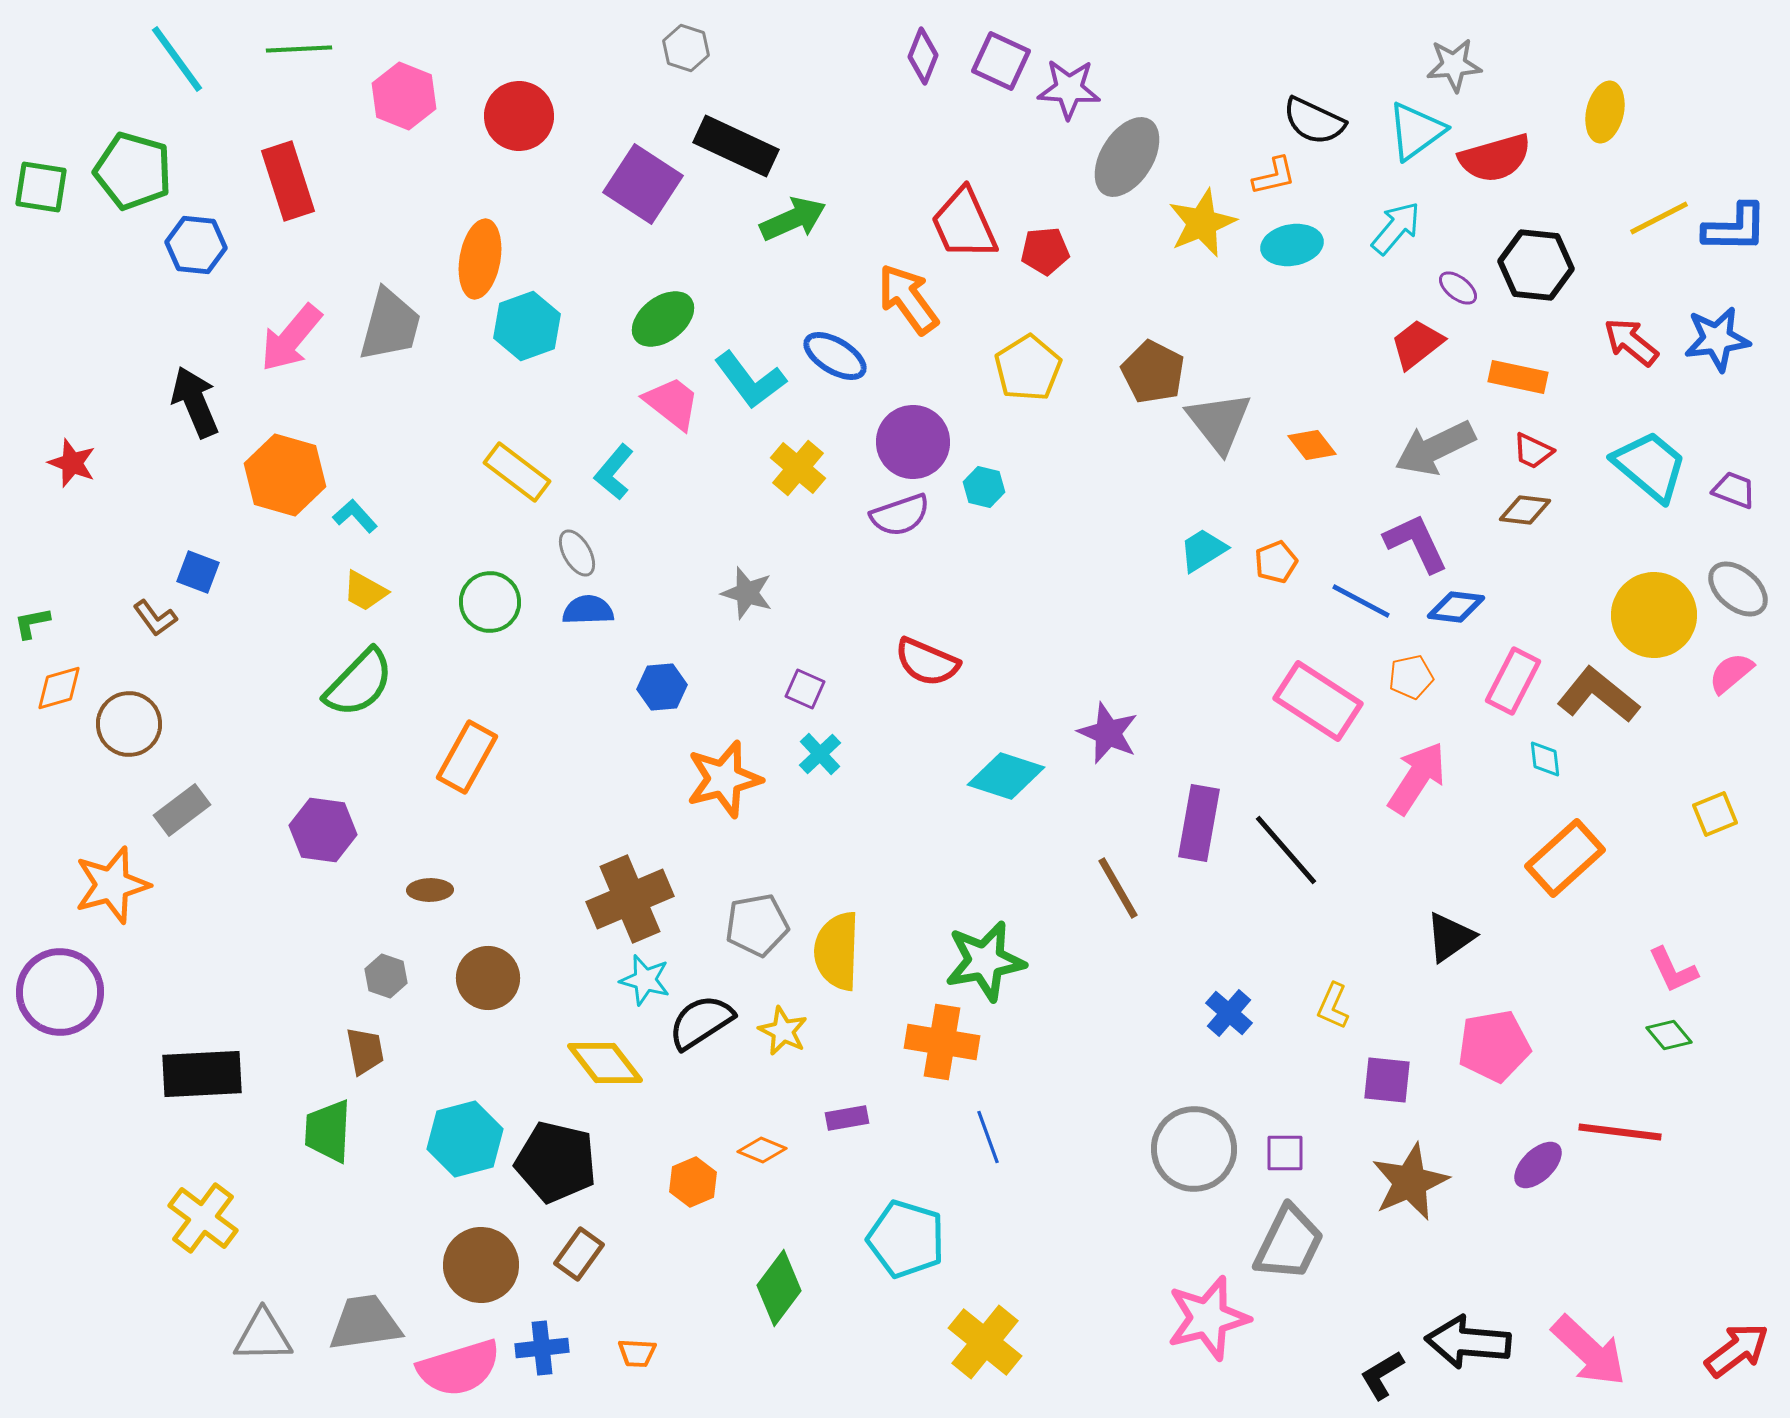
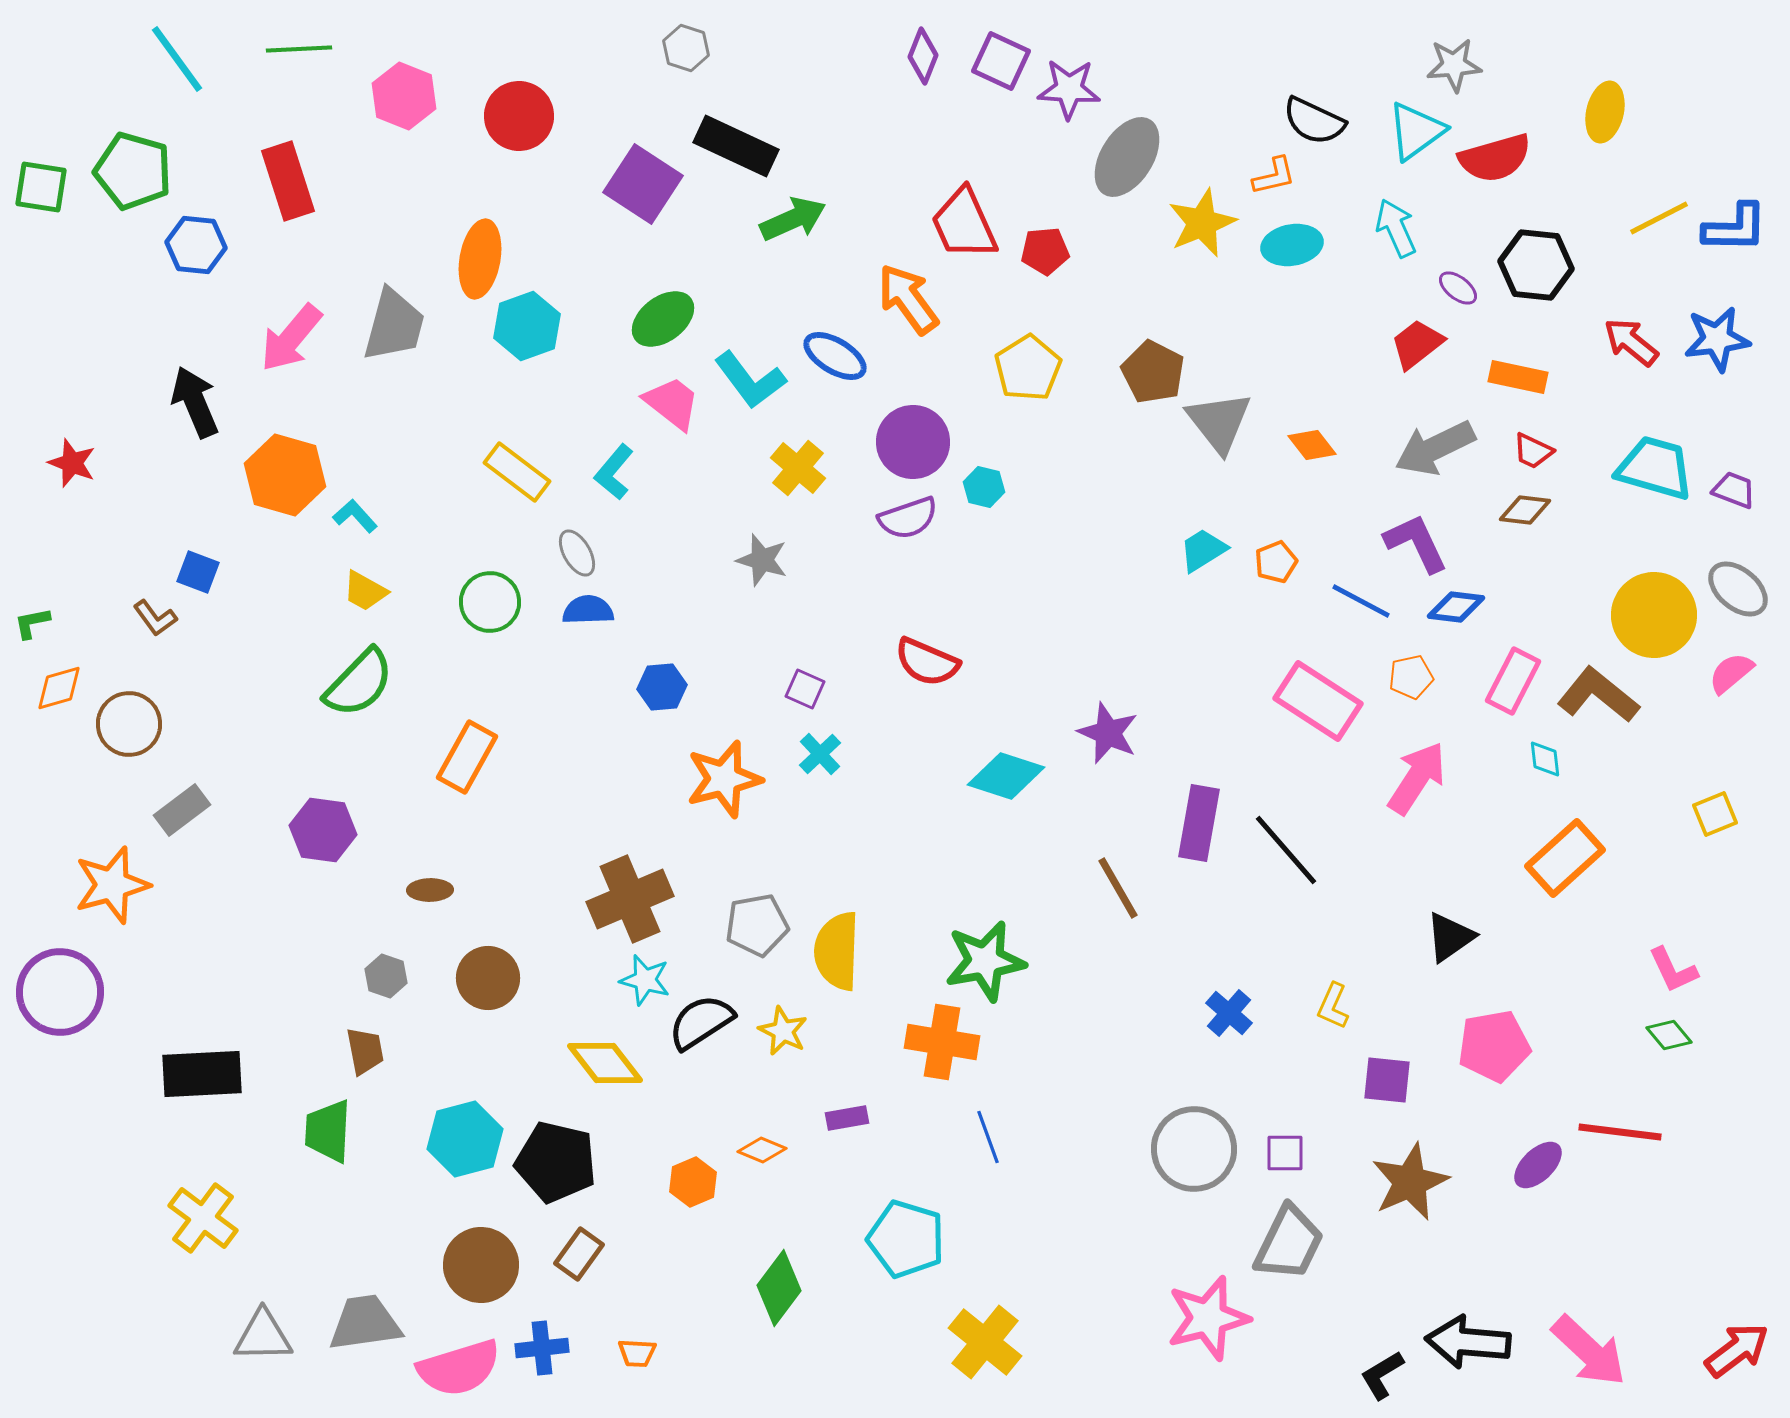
cyan arrow at (1396, 228): rotated 64 degrees counterclockwise
gray trapezoid at (390, 325): moved 4 px right
cyan trapezoid at (1650, 466): moved 5 px right, 2 px down; rotated 24 degrees counterclockwise
purple semicircle at (900, 515): moved 8 px right, 3 px down
gray star at (747, 593): moved 15 px right, 33 px up
